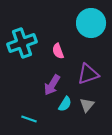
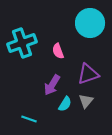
cyan circle: moved 1 px left
gray triangle: moved 1 px left, 4 px up
